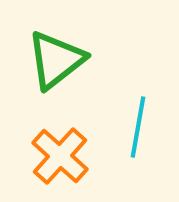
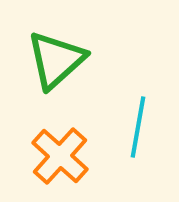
green triangle: rotated 4 degrees counterclockwise
